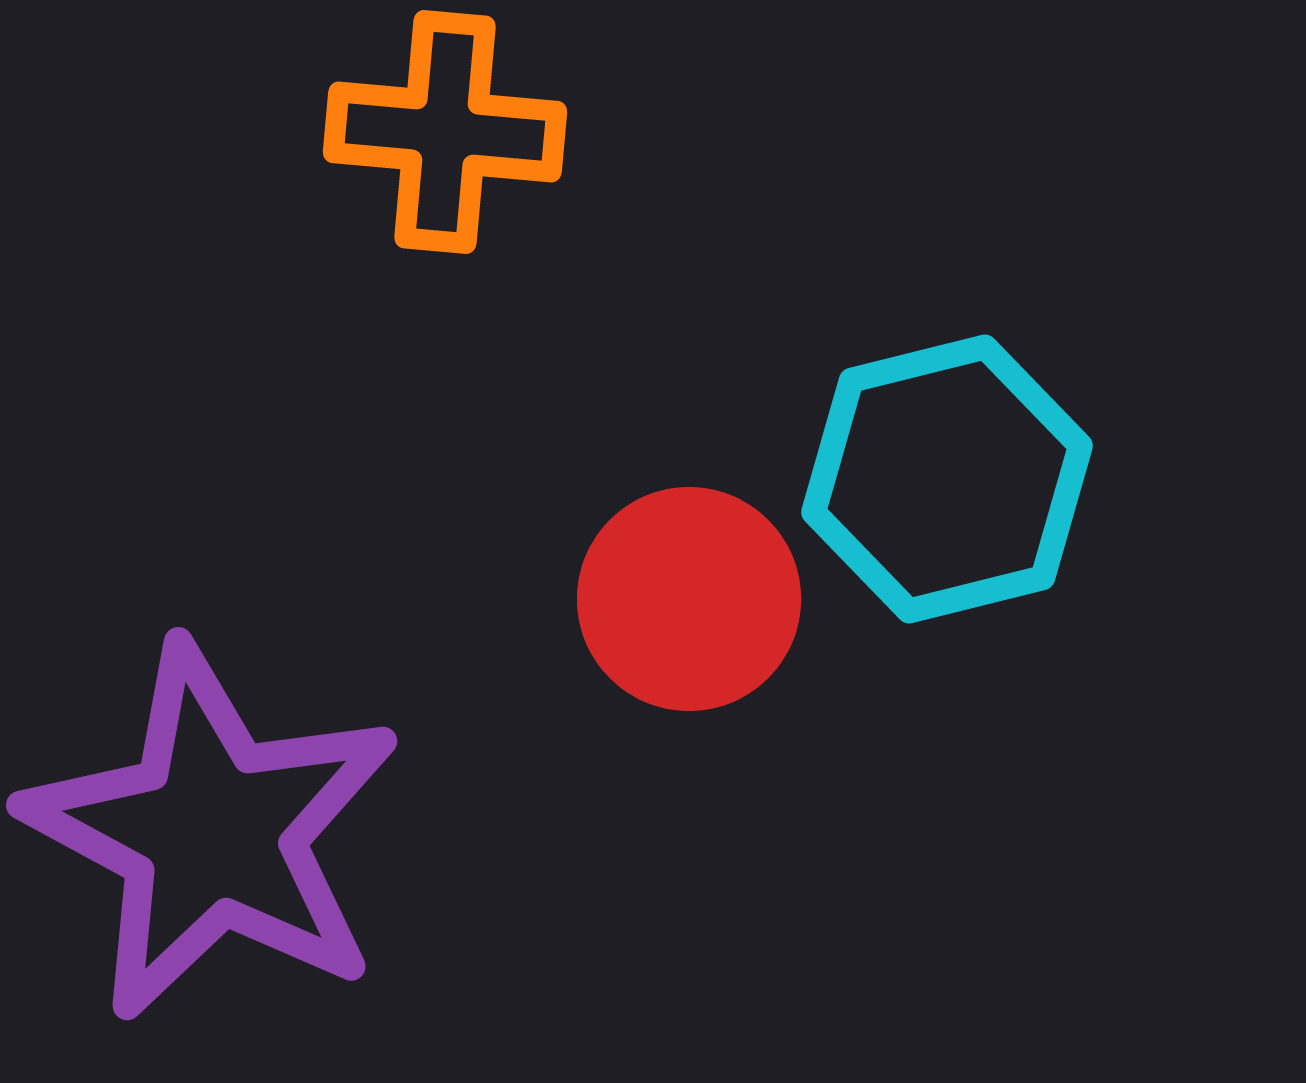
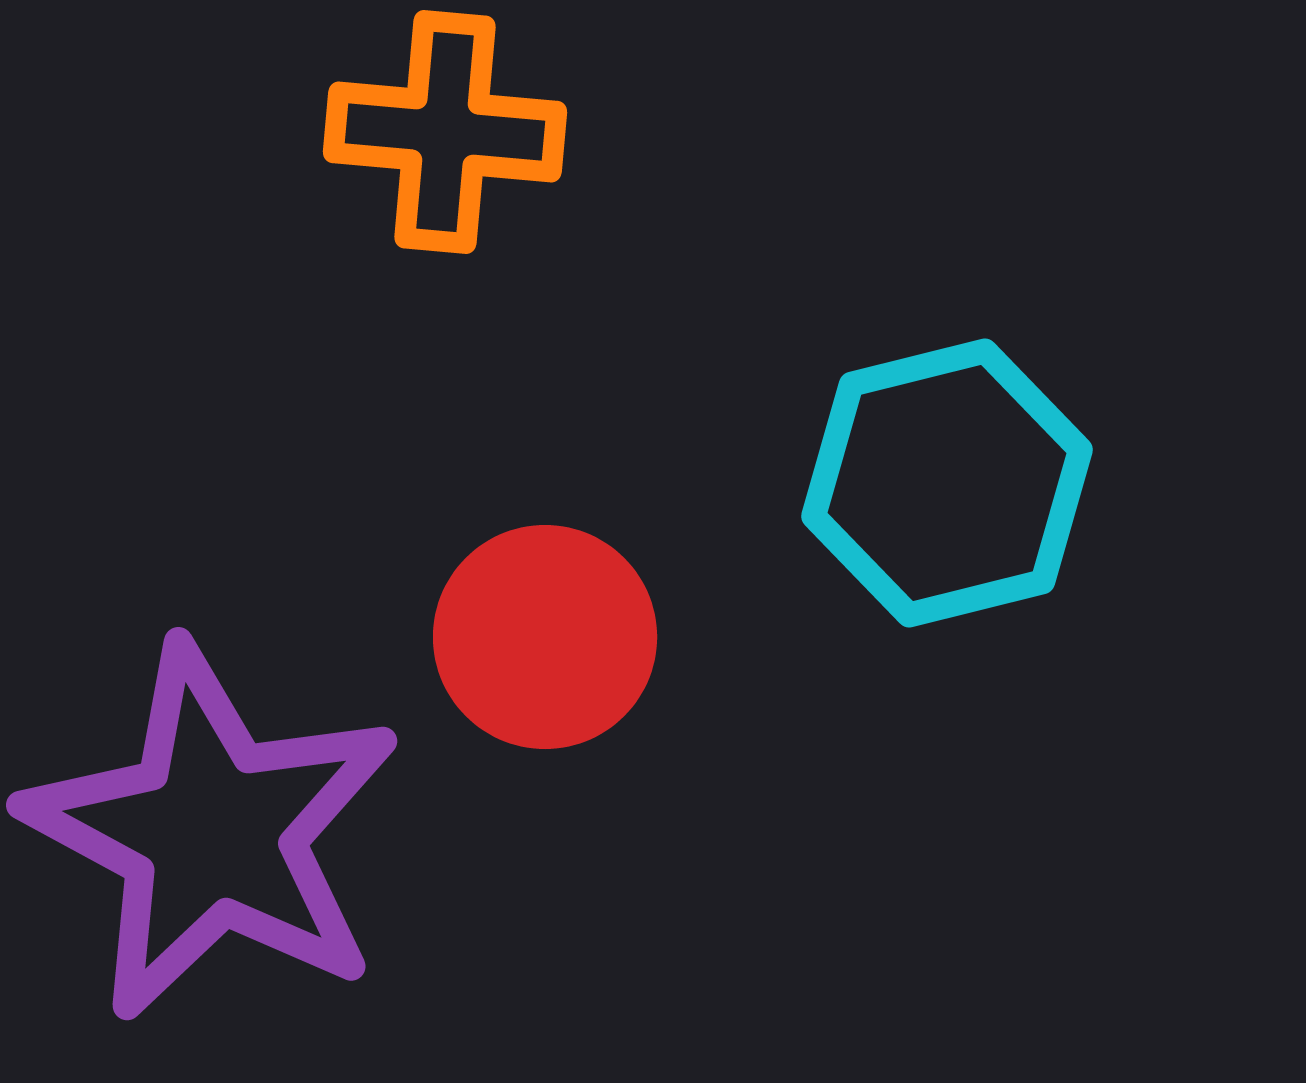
cyan hexagon: moved 4 px down
red circle: moved 144 px left, 38 px down
